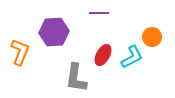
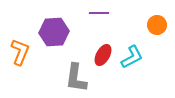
orange circle: moved 5 px right, 12 px up
